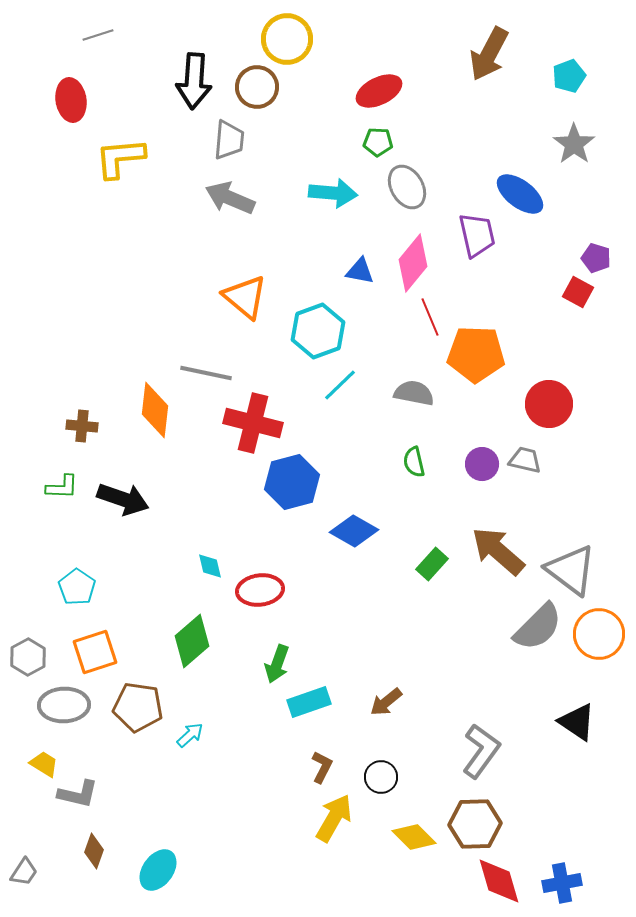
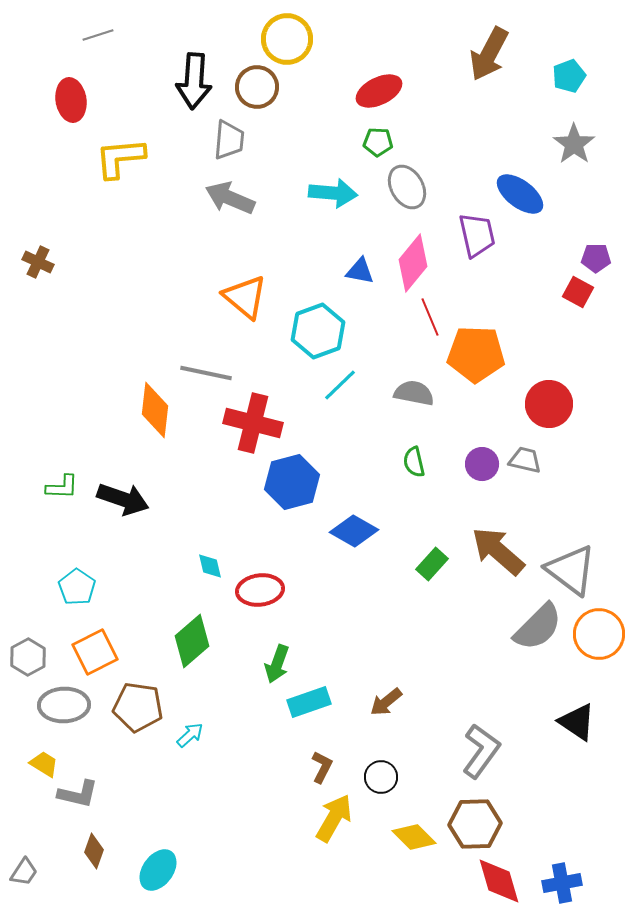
purple pentagon at (596, 258): rotated 16 degrees counterclockwise
brown cross at (82, 426): moved 44 px left, 164 px up; rotated 20 degrees clockwise
orange square at (95, 652): rotated 9 degrees counterclockwise
